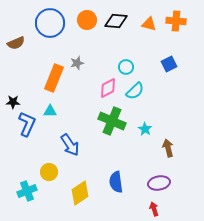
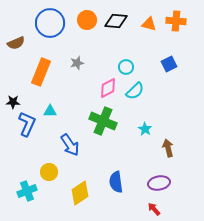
orange rectangle: moved 13 px left, 6 px up
green cross: moved 9 px left
red arrow: rotated 24 degrees counterclockwise
